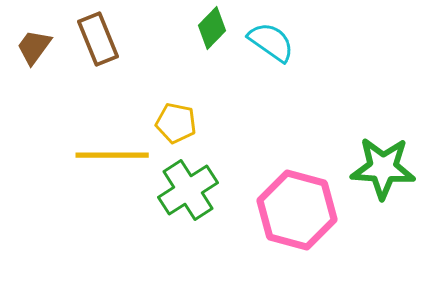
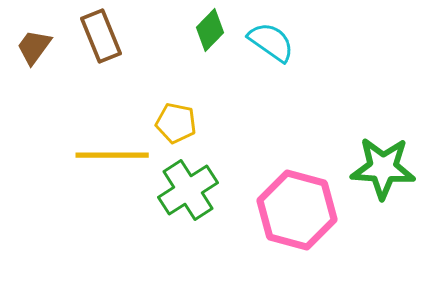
green diamond: moved 2 px left, 2 px down
brown rectangle: moved 3 px right, 3 px up
